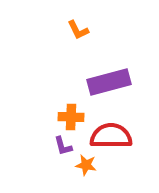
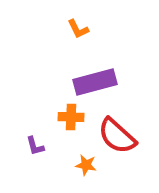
orange L-shape: moved 1 px up
purple rectangle: moved 14 px left
red semicircle: moved 6 px right; rotated 138 degrees counterclockwise
purple L-shape: moved 28 px left
